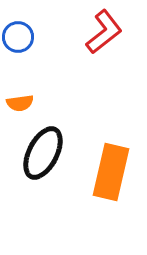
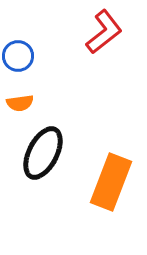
blue circle: moved 19 px down
orange rectangle: moved 10 px down; rotated 8 degrees clockwise
